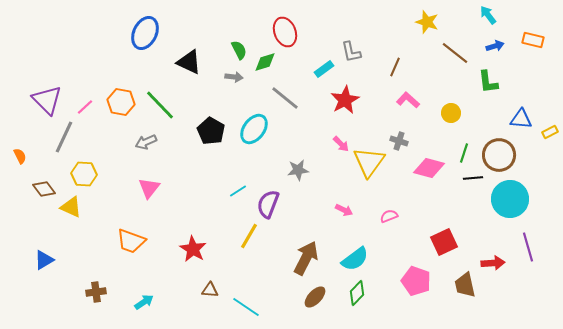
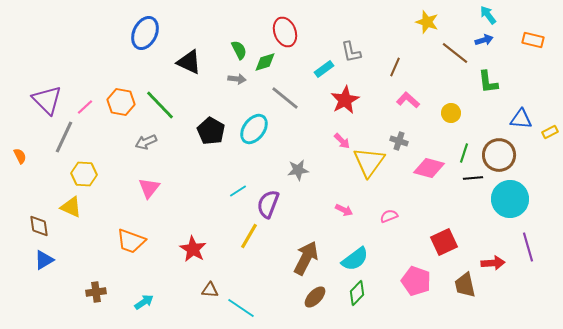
blue arrow at (495, 46): moved 11 px left, 6 px up
gray arrow at (234, 77): moved 3 px right, 2 px down
pink arrow at (341, 144): moved 1 px right, 3 px up
brown diamond at (44, 189): moved 5 px left, 37 px down; rotated 30 degrees clockwise
cyan line at (246, 307): moved 5 px left, 1 px down
